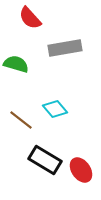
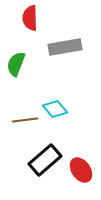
red semicircle: rotated 40 degrees clockwise
gray rectangle: moved 1 px up
green semicircle: rotated 85 degrees counterclockwise
brown line: moved 4 px right; rotated 45 degrees counterclockwise
black rectangle: rotated 72 degrees counterclockwise
